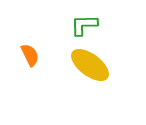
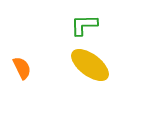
orange semicircle: moved 8 px left, 13 px down
